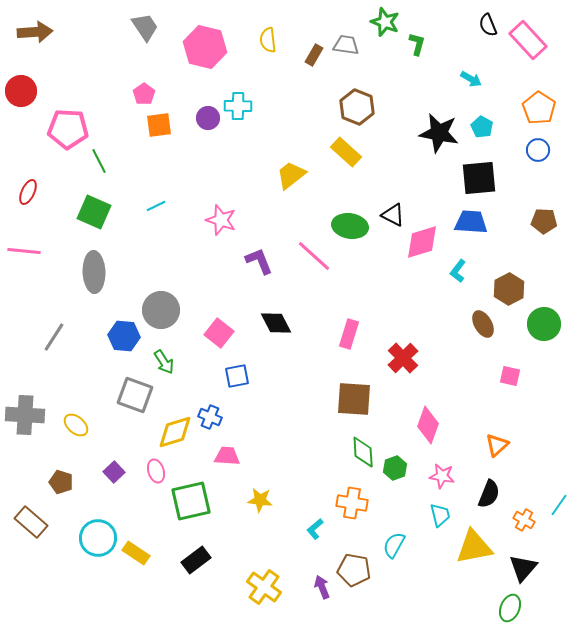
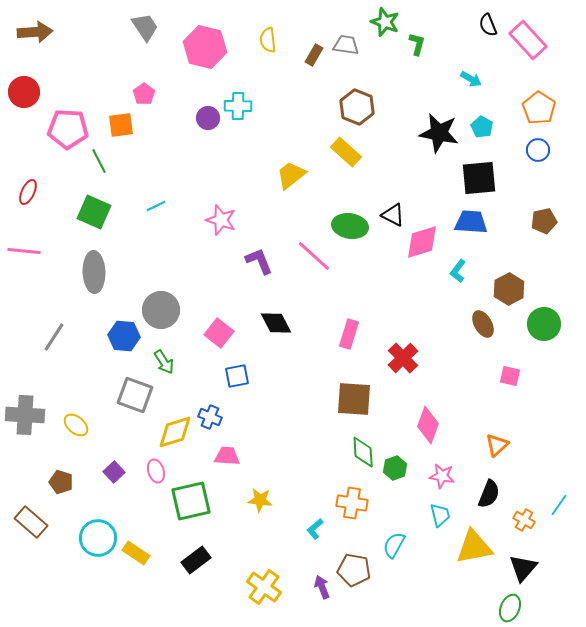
red circle at (21, 91): moved 3 px right, 1 px down
orange square at (159, 125): moved 38 px left
brown pentagon at (544, 221): rotated 15 degrees counterclockwise
